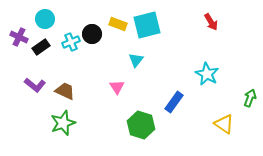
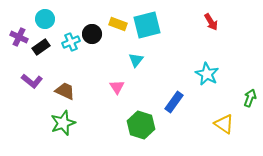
purple L-shape: moved 3 px left, 4 px up
